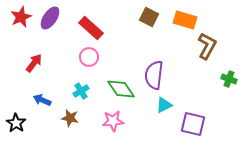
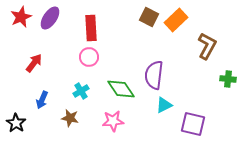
orange rectangle: moved 9 px left; rotated 60 degrees counterclockwise
red rectangle: rotated 45 degrees clockwise
green cross: moved 1 px left; rotated 14 degrees counterclockwise
blue arrow: rotated 90 degrees counterclockwise
